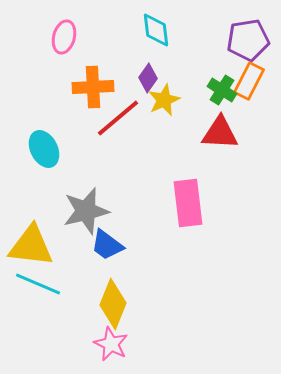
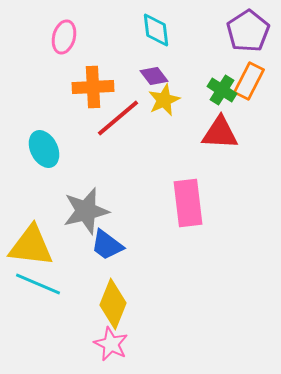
purple pentagon: moved 9 px up; rotated 24 degrees counterclockwise
purple diamond: moved 6 px right, 2 px up; rotated 72 degrees counterclockwise
